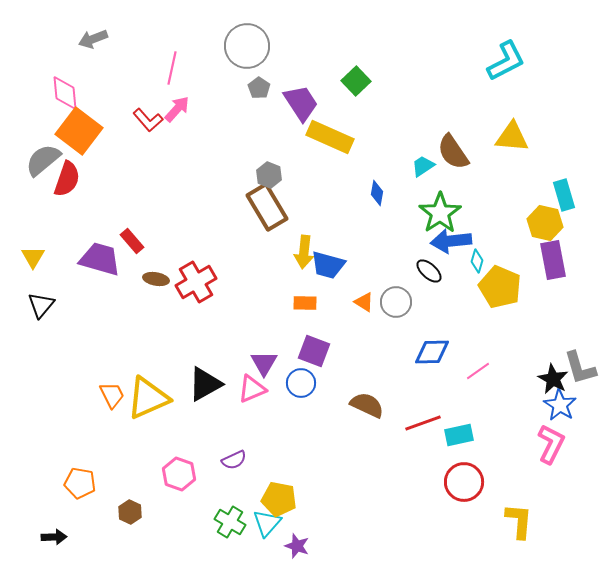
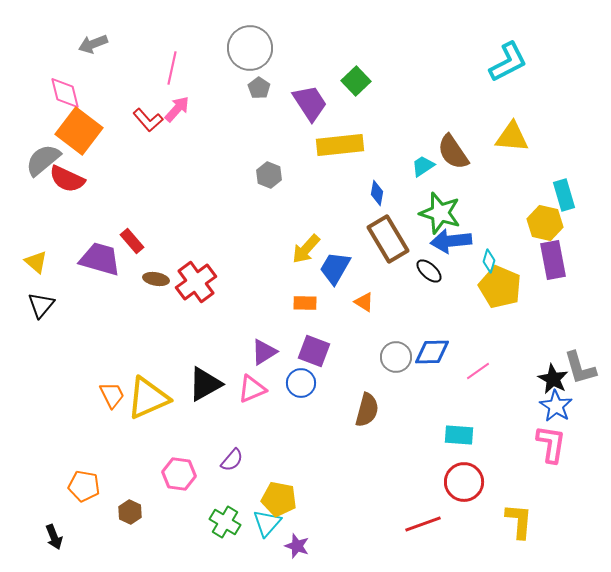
gray arrow at (93, 39): moved 5 px down
gray circle at (247, 46): moved 3 px right, 2 px down
cyan L-shape at (506, 61): moved 2 px right, 1 px down
pink diamond at (65, 93): rotated 9 degrees counterclockwise
purple trapezoid at (301, 103): moved 9 px right
yellow rectangle at (330, 137): moved 10 px right, 8 px down; rotated 30 degrees counterclockwise
red semicircle at (67, 179): rotated 96 degrees clockwise
brown rectangle at (267, 207): moved 121 px right, 32 px down
green star at (440, 213): rotated 21 degrees counterclockwise
yellow arrow at (304, 252): moved 2 px right, 3 px up; rotated 36 degrees clockwise
yellow triangle at (33, 257): moved 3 px right, 5 px down; rotated 20 degrees counterclockwise
cyan diamond at (477, 261): moved 12 px right
blue trapezoid at (328, 265): moved 7 px right, 3 px down; rotated 105 degrees clockwise
red cross at (196, 282): rotated 6 degrees counterclockwise
gray circle at (396, 302): moved 55 px down
purple triangle at (264, 363): moved 11 px up; rotated 28 degrees clockwise
brown semicircle at (367, 405): moved 5 px down; rotated 80 degrees clockwise
blue star at (560, 405): moved 4 px left, 1 px down
red line at (423, 423): moved 101 px down
cyan rectangle at (459, 435): rotated 16 degrees clockwise
pink L-shape at (551, 444): rotated 18 degrees counterclockwise
purple semicircle at (234, 460): moved 2 px left; rotated 25 degrees counterclockwise
pink hexagon at (179, 474): rotated 12 degrees counterclockwise
orange pentagon at (80, 483): moved 4 px right, 3 px down
green cross at (230, 522): moved 5 px left
black arrow at (54, 537): rotated 70 degrees clockwise
